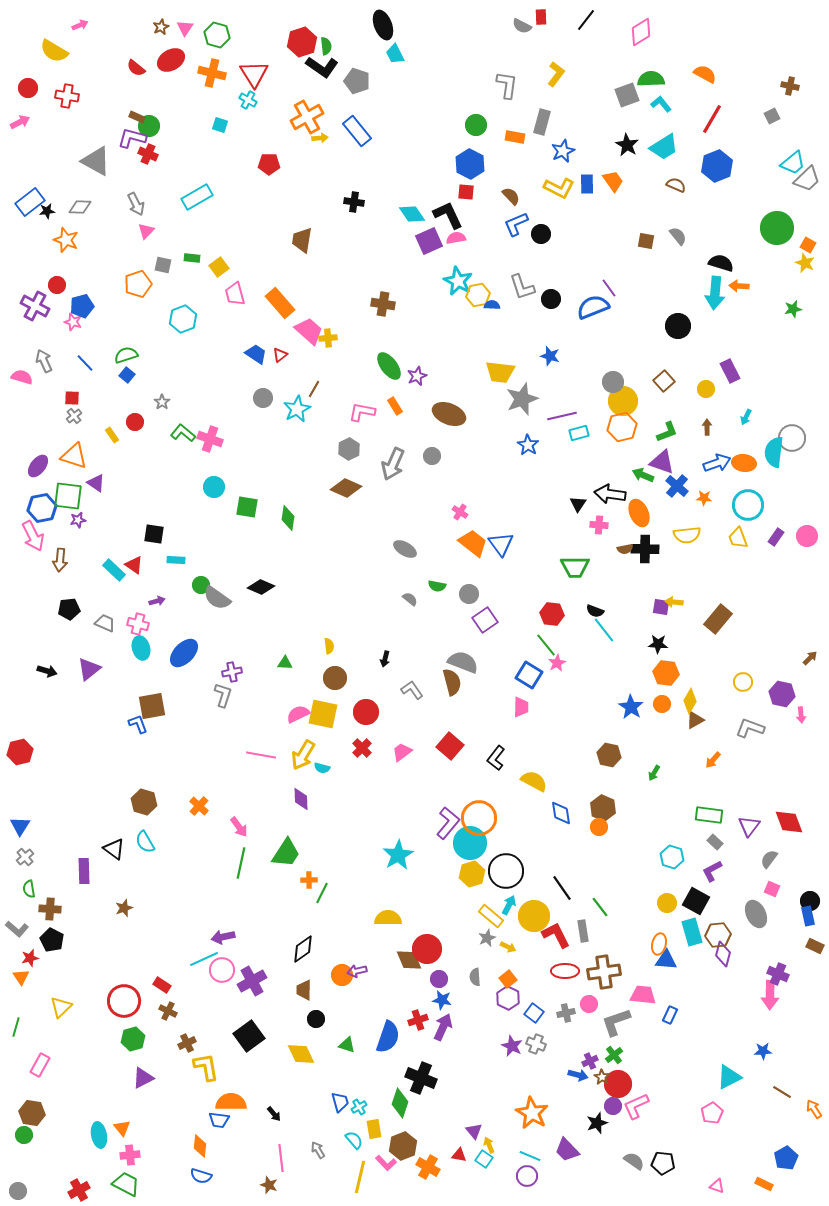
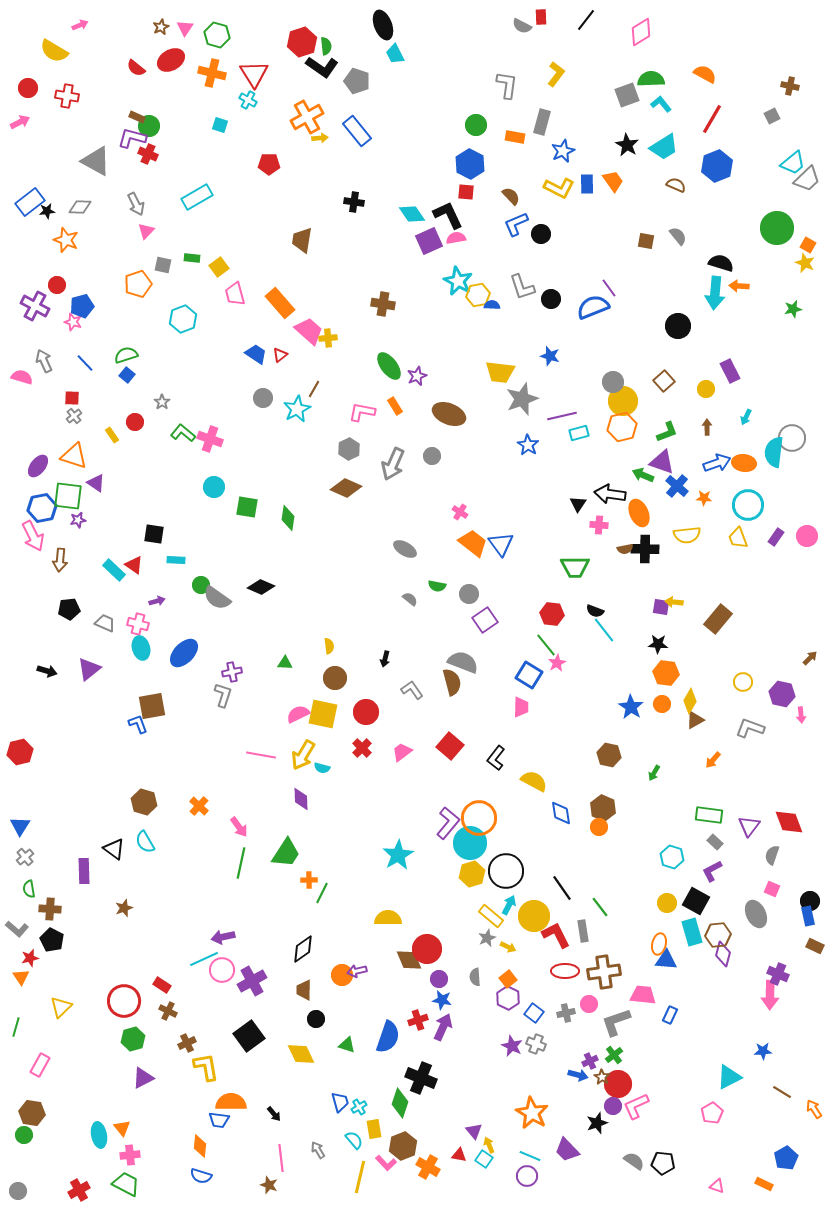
gray semicircle at (769, 859): moved 3 px right, 4 px up; rotated 18 degrees counterclockwise
